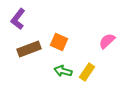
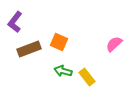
purple L-shape: moved 3 px left, 3 px down
pink semicircle: moved 7 px right, 3 px down
yellow rectangle: moved 5 px down; rotated 72 degrees counterclockwise
